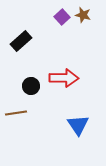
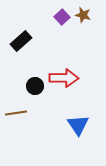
black circle: moved 4 px right
